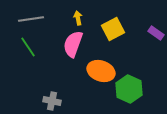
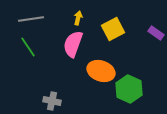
yellow arrow: rotated 24 degrees clockwise
